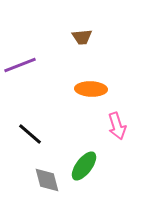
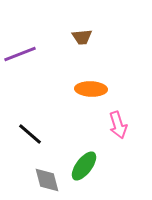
purple line: moved 11 px up
pink arrow: moved 1 px right, 1 px up
